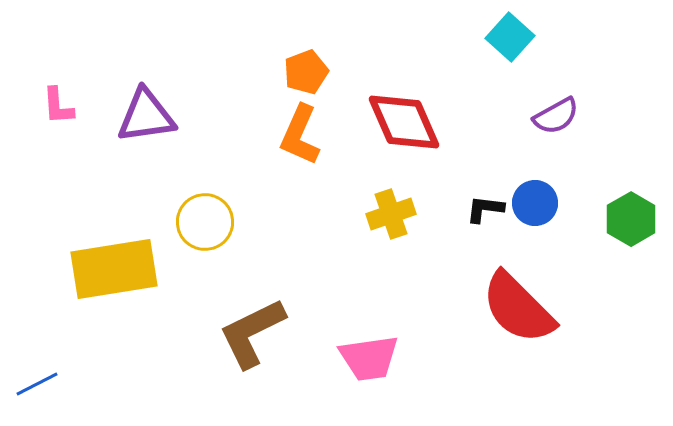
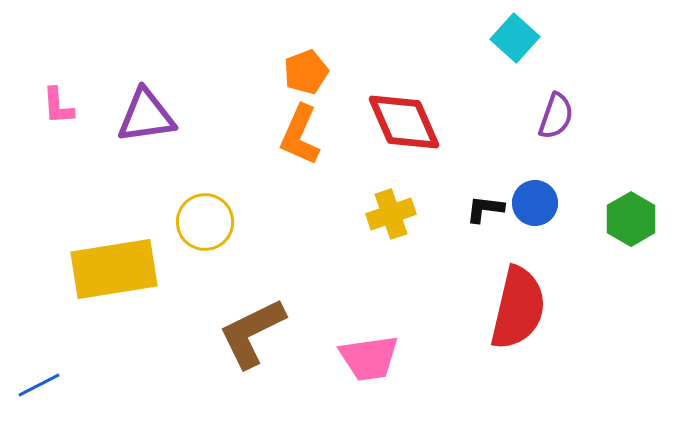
cyan square: moved 5 px right, 1 px down
purple semicircle: rotated 42 degrees counterclockwise
red semicircle: rotated 122 degrees counterclockwise
blue line: moved 2 px right, 1 px down
